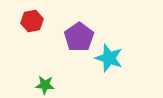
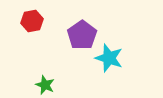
purple pentagon: moved 3 px right, 2 px up
green star: rotated 18 degrees clockwise
